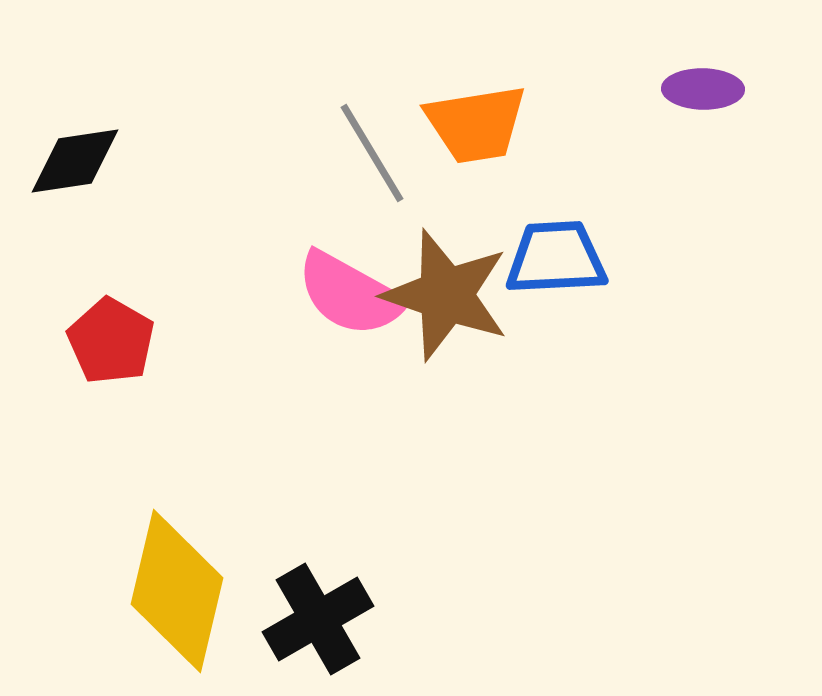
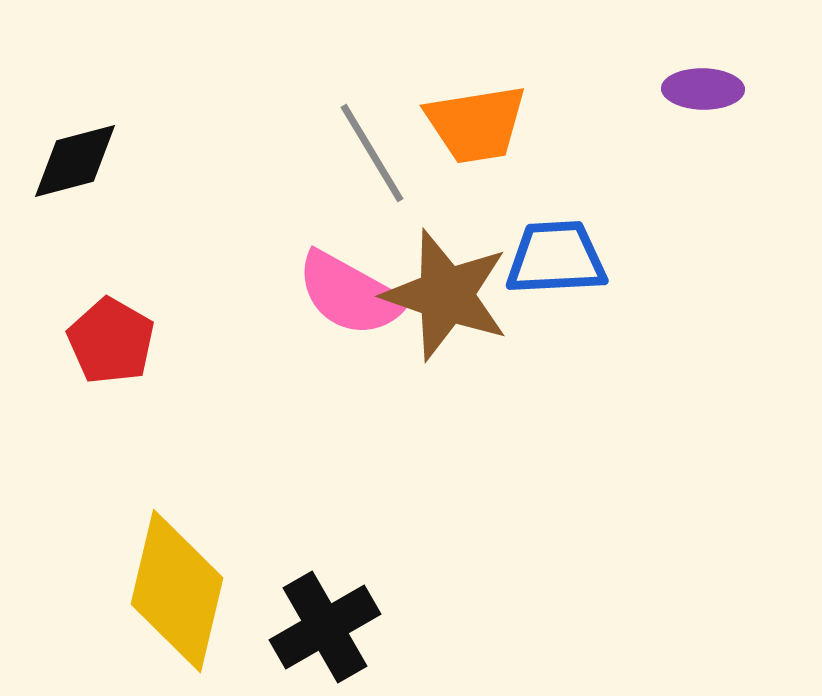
black diamond: rotated 6 degrees counterclockwise
black cross: moved 7 px right, 8 px down
